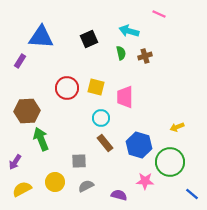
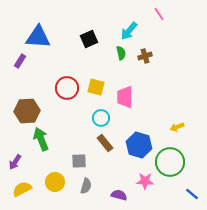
pink line: rotated 32 degrees clockwise
cyan arrow: rotated 66 degrees counterclockwise
blue triangle: moved 3 px left
gray semicircle: rotated 133 degrees clockwise
